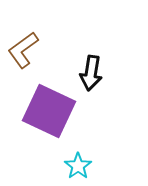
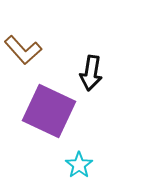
brown L-shape: rotated 96 degrees counterclockwise
cyan star: moved 1 px right, 1 px up
